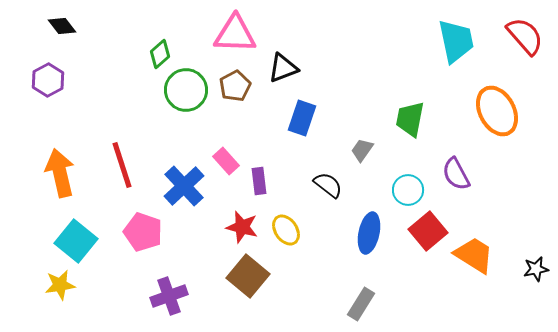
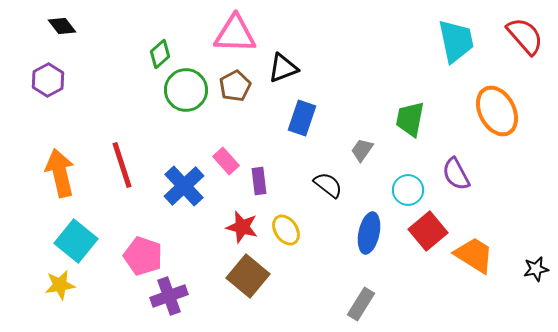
pink pentagon: moved 24 px down
